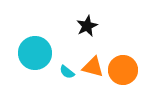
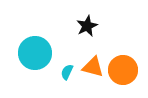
cyan semicircle: rotated 77 degrees clockwise
